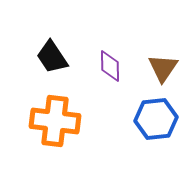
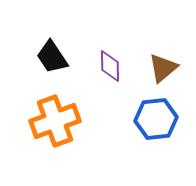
brown triangle: rotated 16 degrees clockwise
orange cross: rotated 27 degrees counterclockwise
